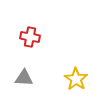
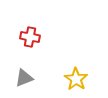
gray triangle: rotated 24 degrees counterclockwise
